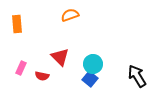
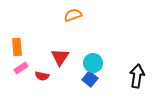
orange semicircle: moved 3 px right
orange rectangle: moved 23 px down
red triangle: rotated 18 degrees clockwise
cyan circle: moved 1 px up
pink rectangle: rotated 32 degrees clockwise
black arrow: rotated 40 degrees clockwise
